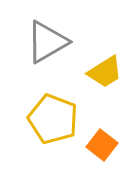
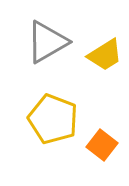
yellow trapezoid: moved 17 px up
